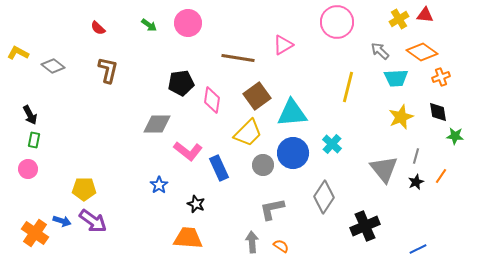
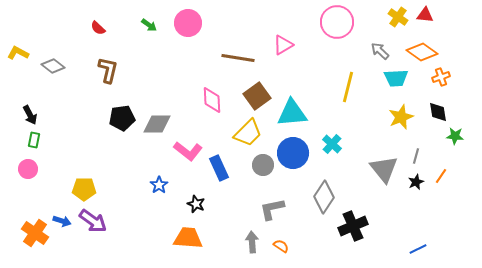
yellow cross at (399, 19): moved 1 px left, 2 px up; rotated 24 degrees counterclockwise
black pentagon at (181, 83): moved 59 px left, 35 px down
pink diamond at (212, 100): rotated 12 degrees counterclockwise
black cross at (365, 226): moved 12 px left
